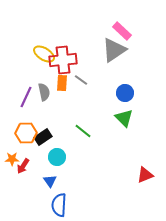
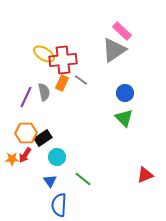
orange rectangle: rotated 21 degrees clockwise
green line: moved 48 px down
black rectangle: moved 1 px down
red arrow: moved 2 px right, 11 px up
